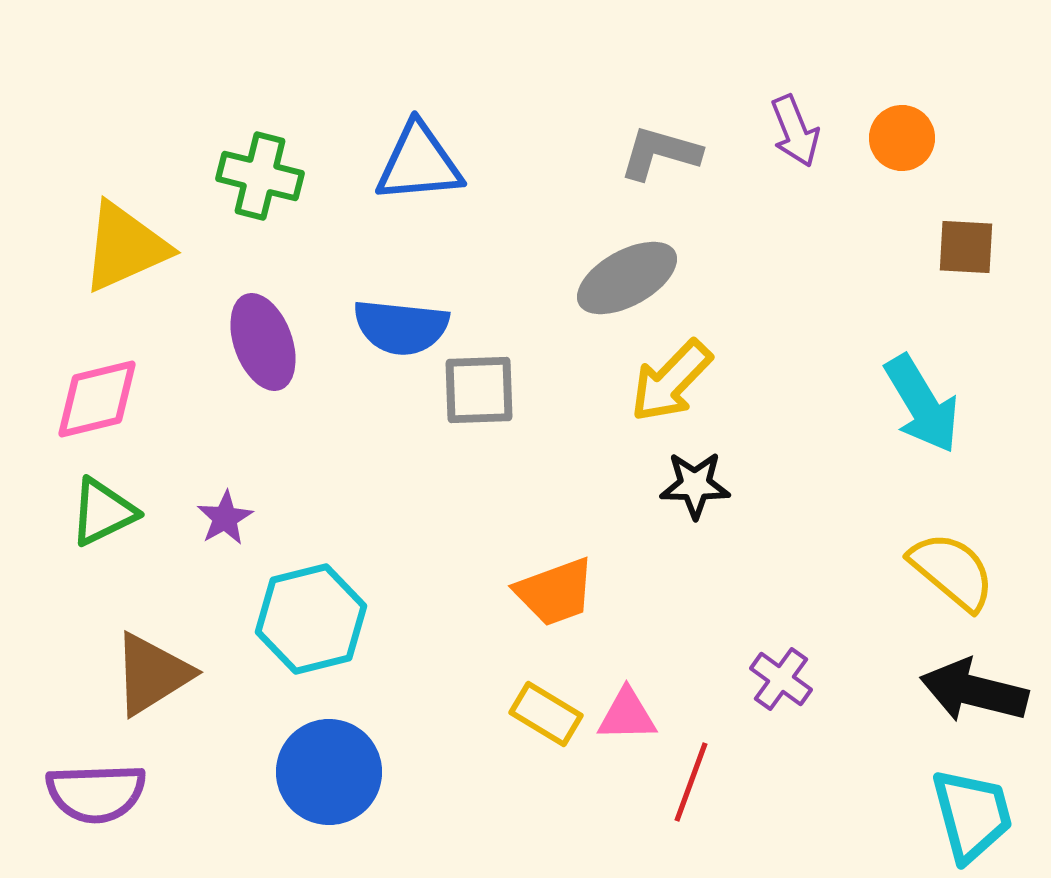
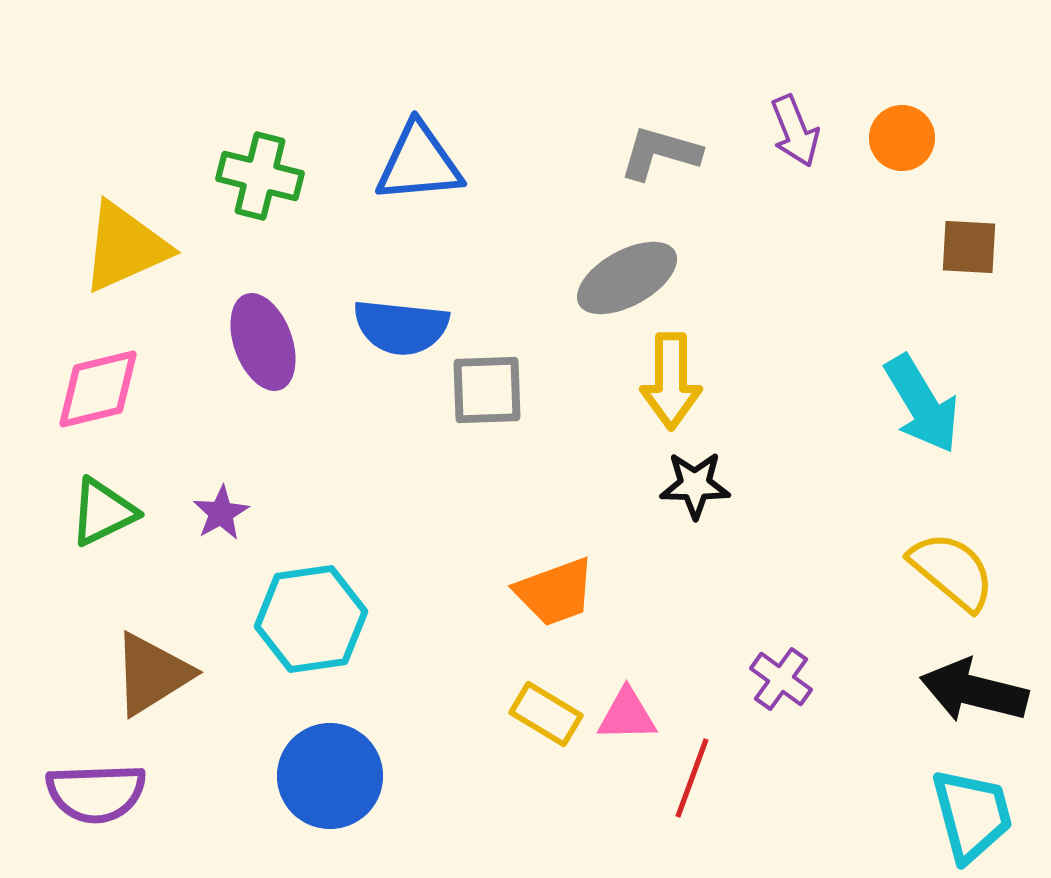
brown square: moved 3 px right
yellow arrow: rotated 44 degrees counterclockwise
gray square: moved 8 px right
pink diamond: moved 1 px right, 10 px up
purple star: moved 4 px left, 5 px up
cyan hexagon: rotated 6 degrees clockwise
blue circle: moved 1 px right, 4 px down
red line: moved 1 px right, 4 px up
